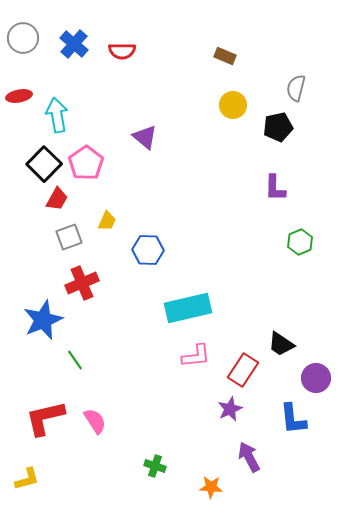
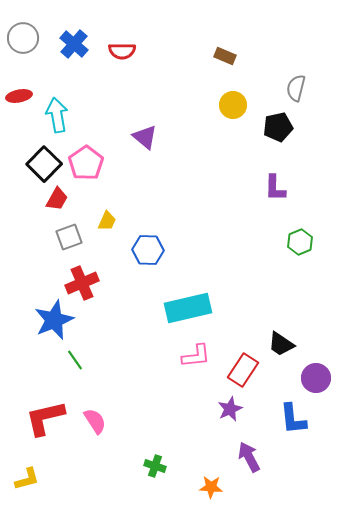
blue star: moved 11 px right
